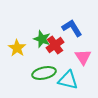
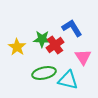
green star: rotated 18 degrees counterclockwise
yellow star: moved 1 px up
